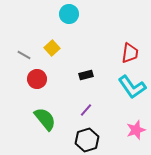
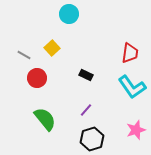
black rectangle: rotated 40 degrees clockwise
red circle: moved 1 px up
black hexagon: moved 5 px right, 1 px up
